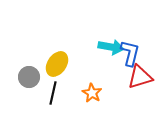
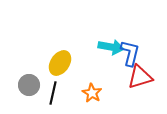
yellow ellipse: moved 3 px right, 1 px up
gray circle: moved 8 px down
